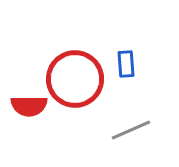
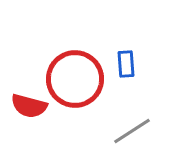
red semicircle: rotated 15 degrees clockwise
gray line: moved 1 px right, 1 px down; rotated 9 degrees counterclockwise
